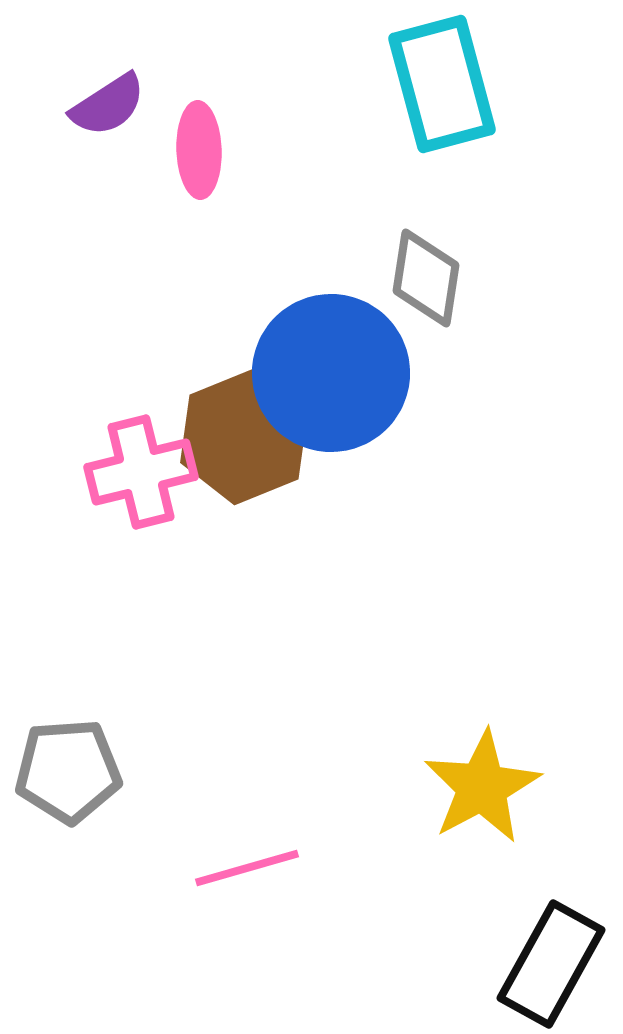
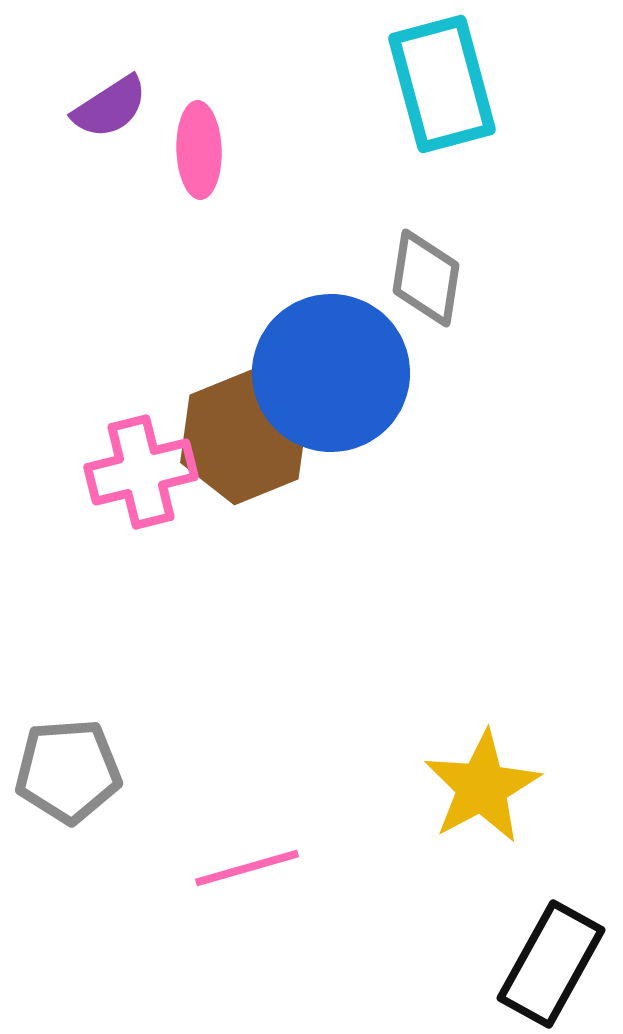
purple semicircle: moved 2 px right, 2 px down
